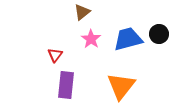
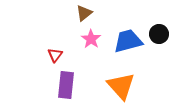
brown triangle: moved 2 px right, 1 px down
blue trapezoid: moved 2 px down
orange triangle: rotated 20 degrees counterclockwise
